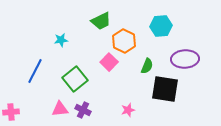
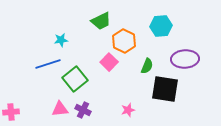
blue line: moved 13 px right, 7 px up; rotated 45 degrees clockwise
